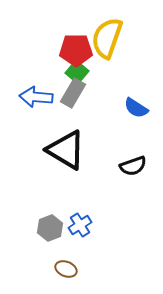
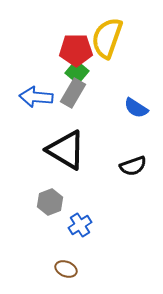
gray hexagon: moved 26 px up
